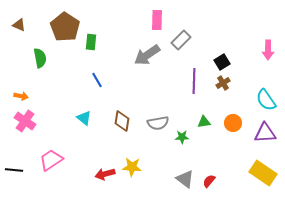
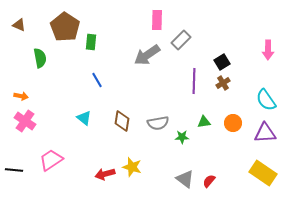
yellow star: rotated 12 degrees clockwise
